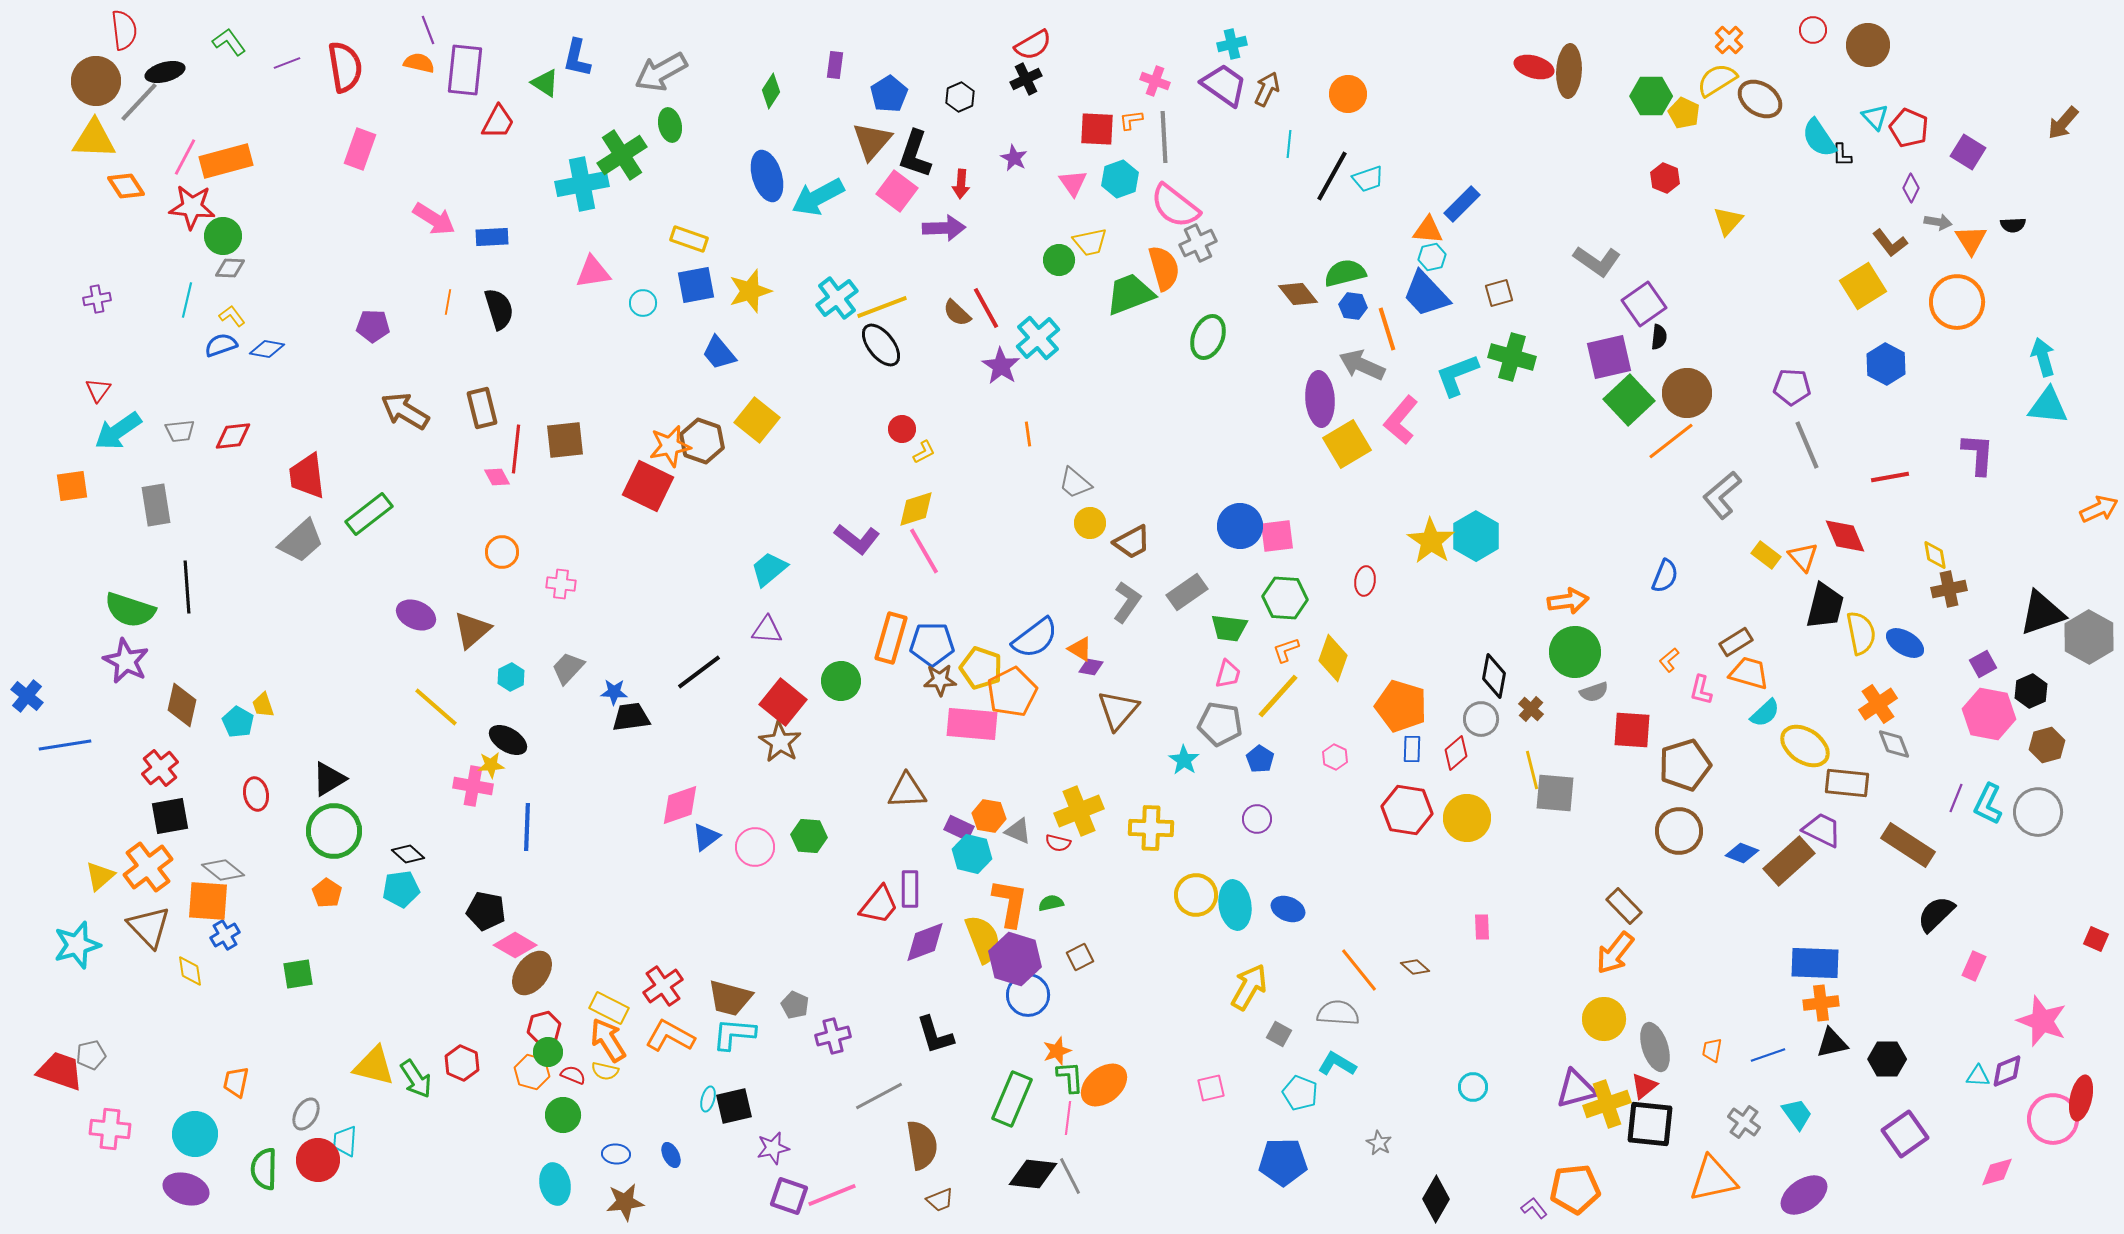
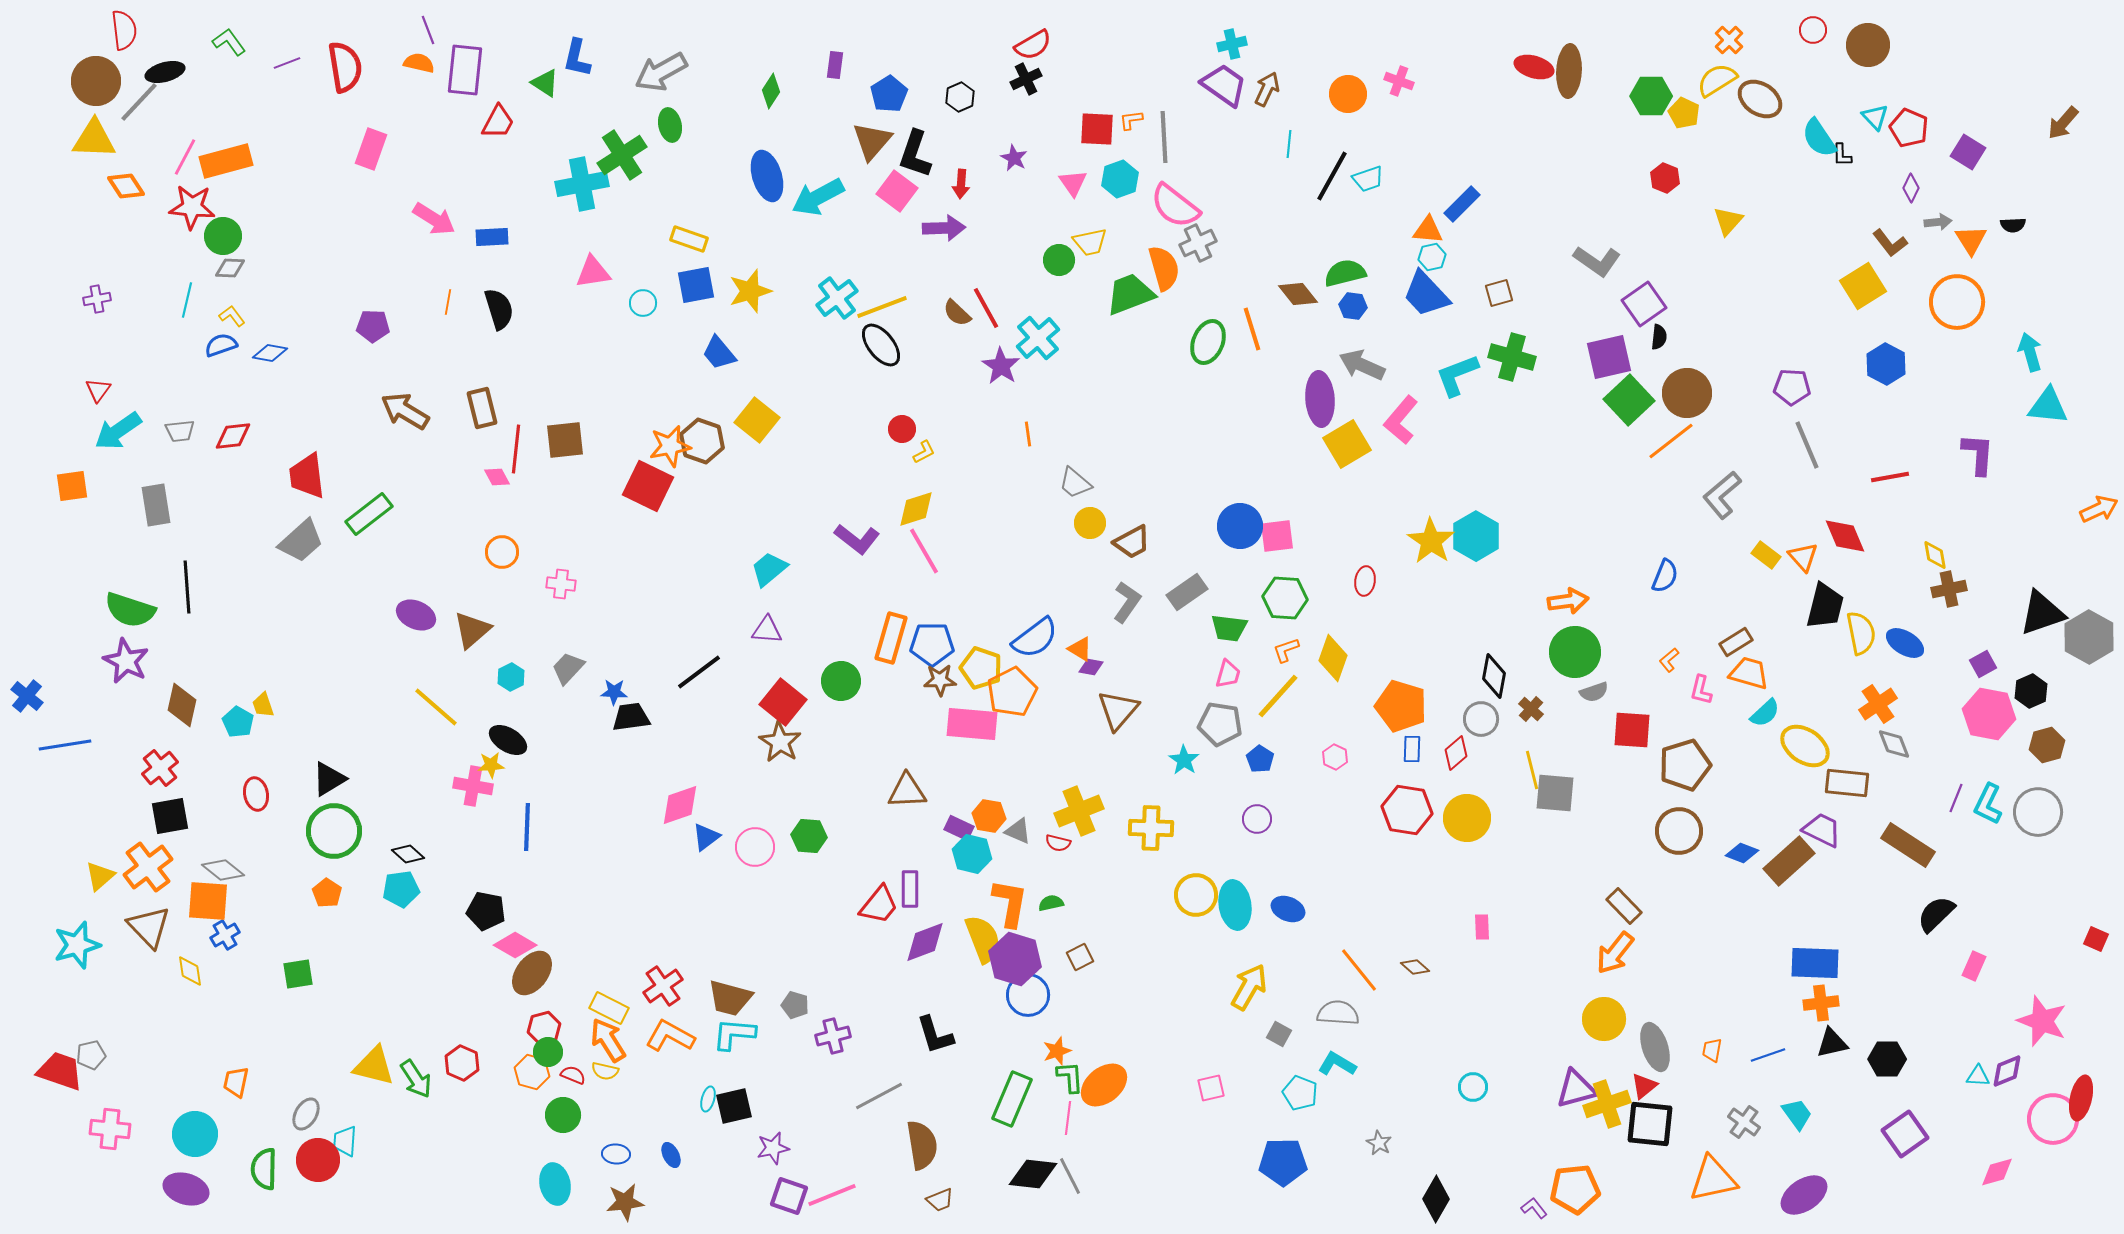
pink cross at (1155, 81): moved 244 px right
pink rectangle at (360, 149): moved 11 px right
gray arrow at (1938, 222): rotated 16 degrees counterclockwise
orange line at (1387, 329): moved 135 px left
green ellipse at (1208, 337): moved 5 px down
blue diamond at (267, 349): moved 3 px right, 4 px down
cyan arrow at (2043, 357): moved 13 px left, 5 px up
gray pentagon at (795, 1005): rotated 8 degrees counterclockwise
